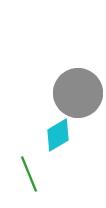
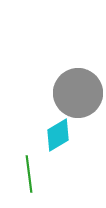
green line: rotated 15 degrees clockwise
